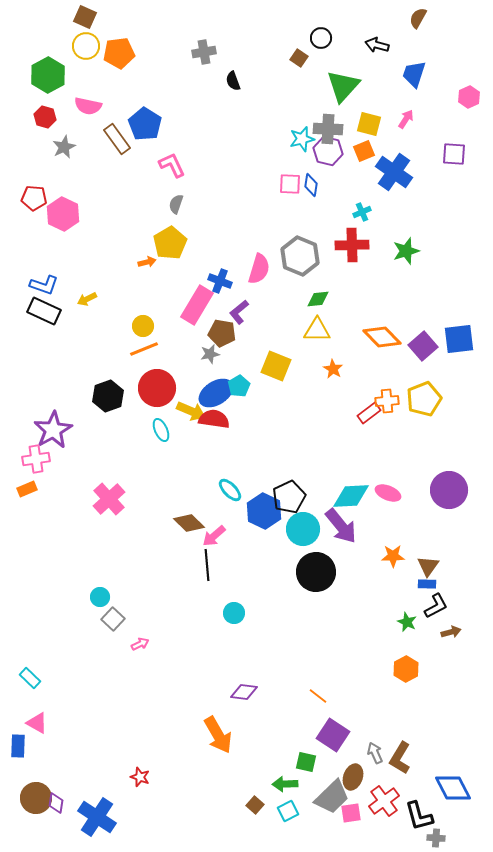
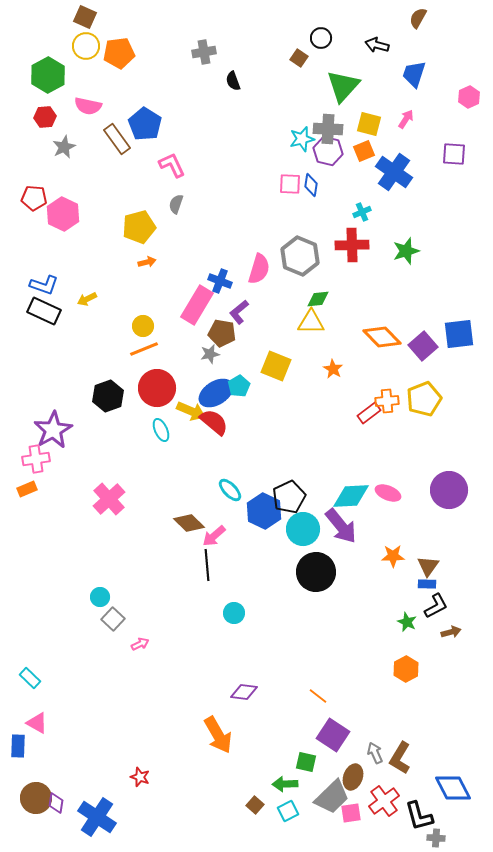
red hexagon at (45, 117): rotated 20 degrees counterclockwise
yellow pentagon at (170, 243): moved 31 px left, 16 px up; rotated 16 degrees clockwise
yellow triangle at (317, 330): moved 6 px left, 8 px up
blue square at (459, 339): moved 5 px up
red semicircle at (214, 419): moved 3 px down; rotated 32 degrees clockwise
